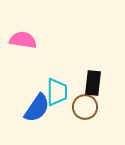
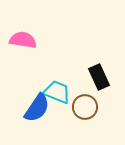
black rectangle: moved 6 px right, 6 px up; rotated 30 degrees counterclockwise
cyan trapezoid: rotated 68 degrees counterclockwise
